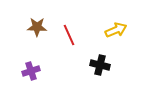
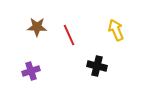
yellow arrow: rotated 90 degrees counterclockwise
black cross: moved 3 px left, 1 px down
